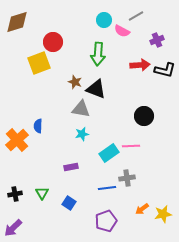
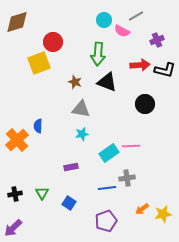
black triangle: moved 11 px right, 7 px up
black circle: moved 1 px right, 12 px up
